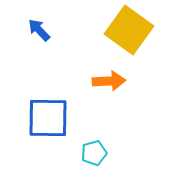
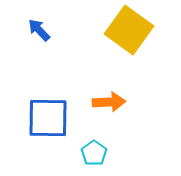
orange arrow: moved 21 px down
cyan pentagon: rotated 20 degrees counterclockwise
